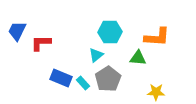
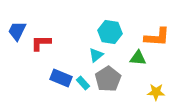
cyan hexagon: rotated 10 degrees clockwise
